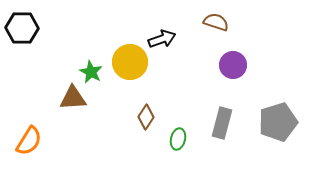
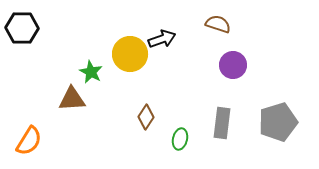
brown semicircle: moved 2 px right, 2 px down
yellow circle: moved 8 px up
brown triangle: moved 1 px left, 1 px down
gray rectangle: rotated 8 degrees counterclockwise
green ellipse: moved 2 px right
